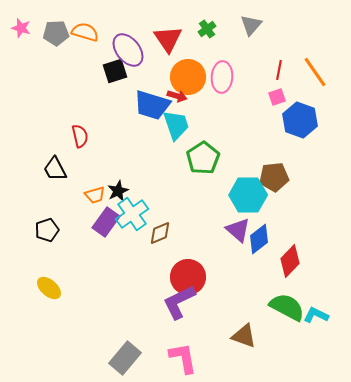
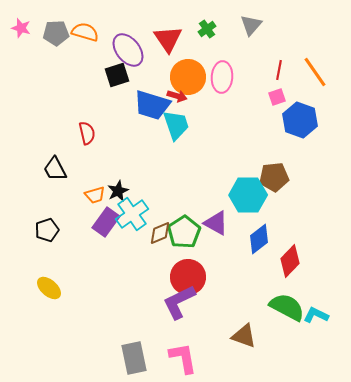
black square: moved 2 px right, 4 px down
red semicircle: moved 7 px right, 3 px up
green pentagon: moved 19 px left, 74 px down
purple triangle: moved 22 px left, 7 px up; rotated 12 degrees counterclockwise
gray rectangle: moved 9 px right; rotated 52 degrees counterclockwise
